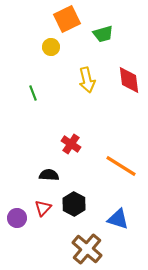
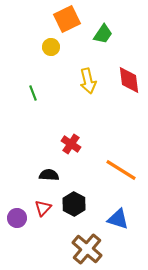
green trapezoid: rotated 40 degrees counterclockwise
yellow arrow: moved 1 px right, 1 px down
orange line: moved 4 px down
